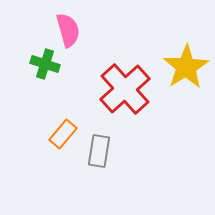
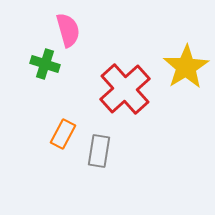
orange rectangle: rotated 12 degrees counterclockwise
